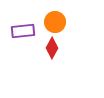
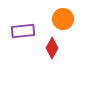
orange circle: moved 8 px right, 3 px up
